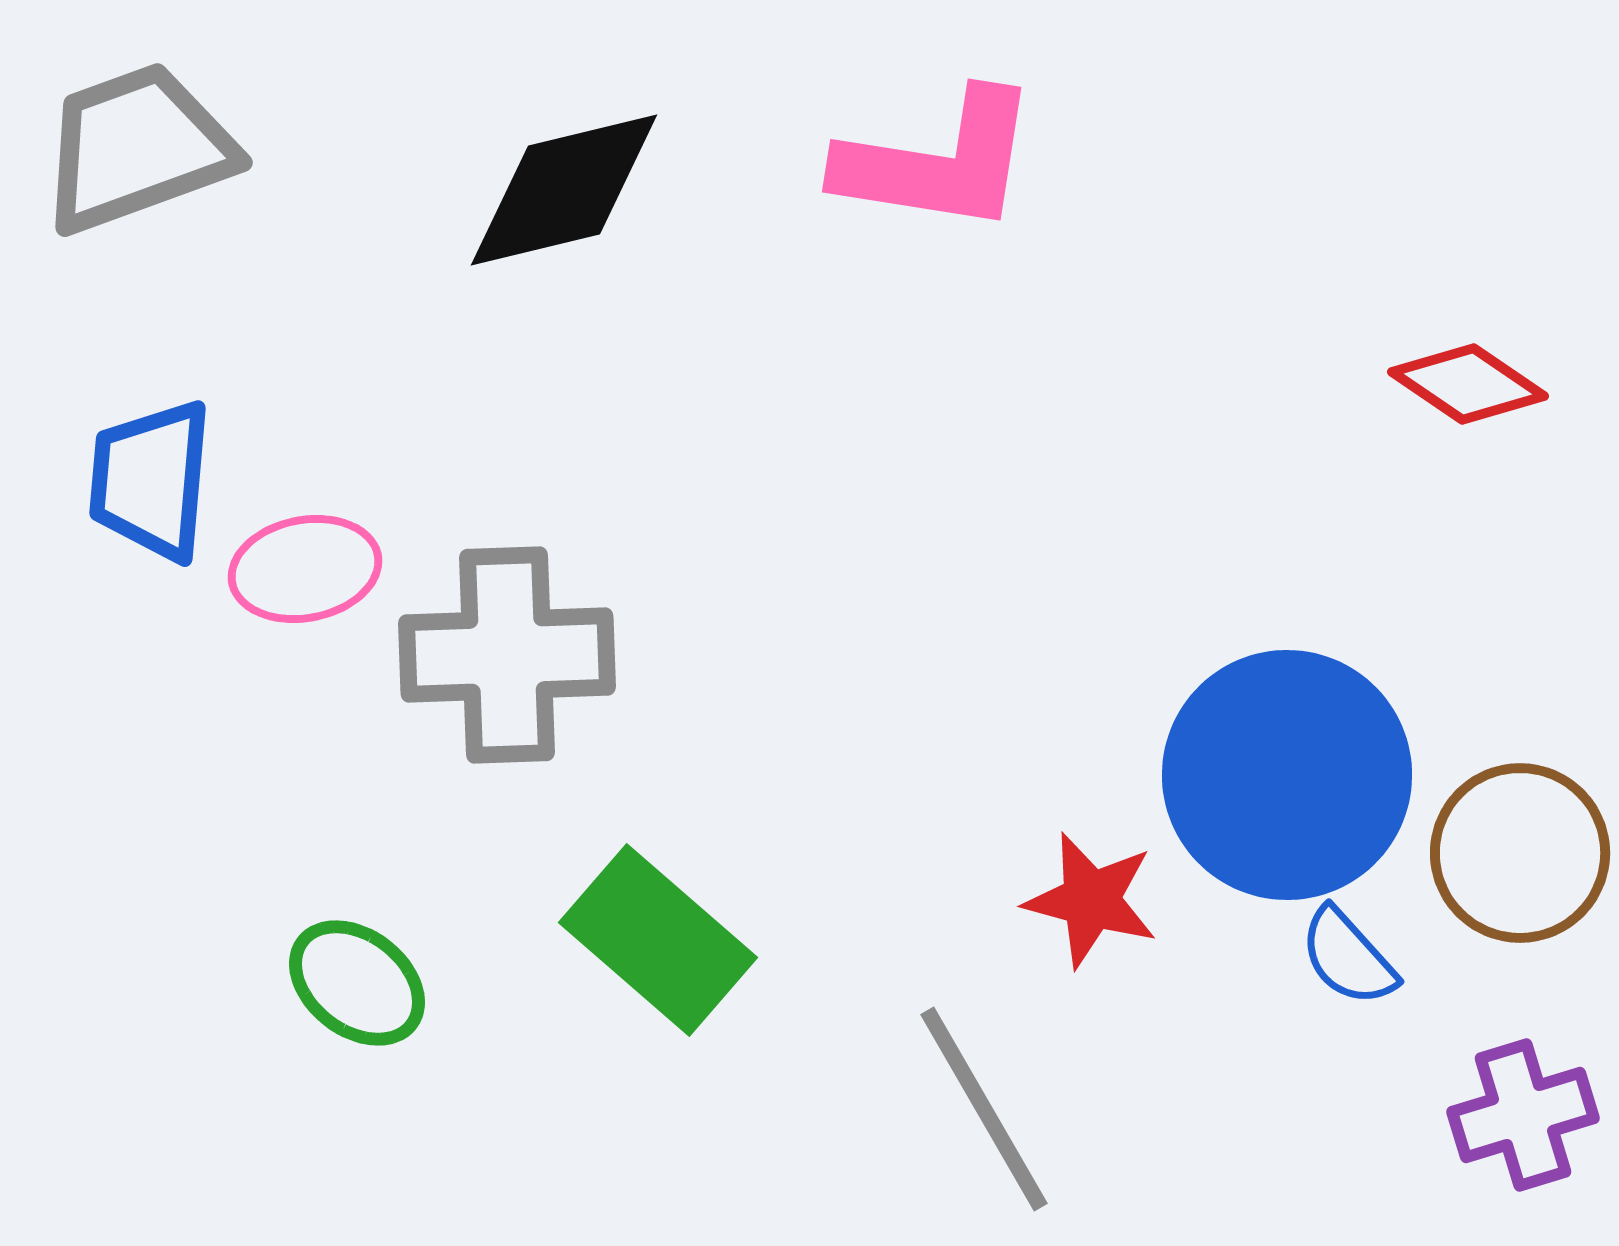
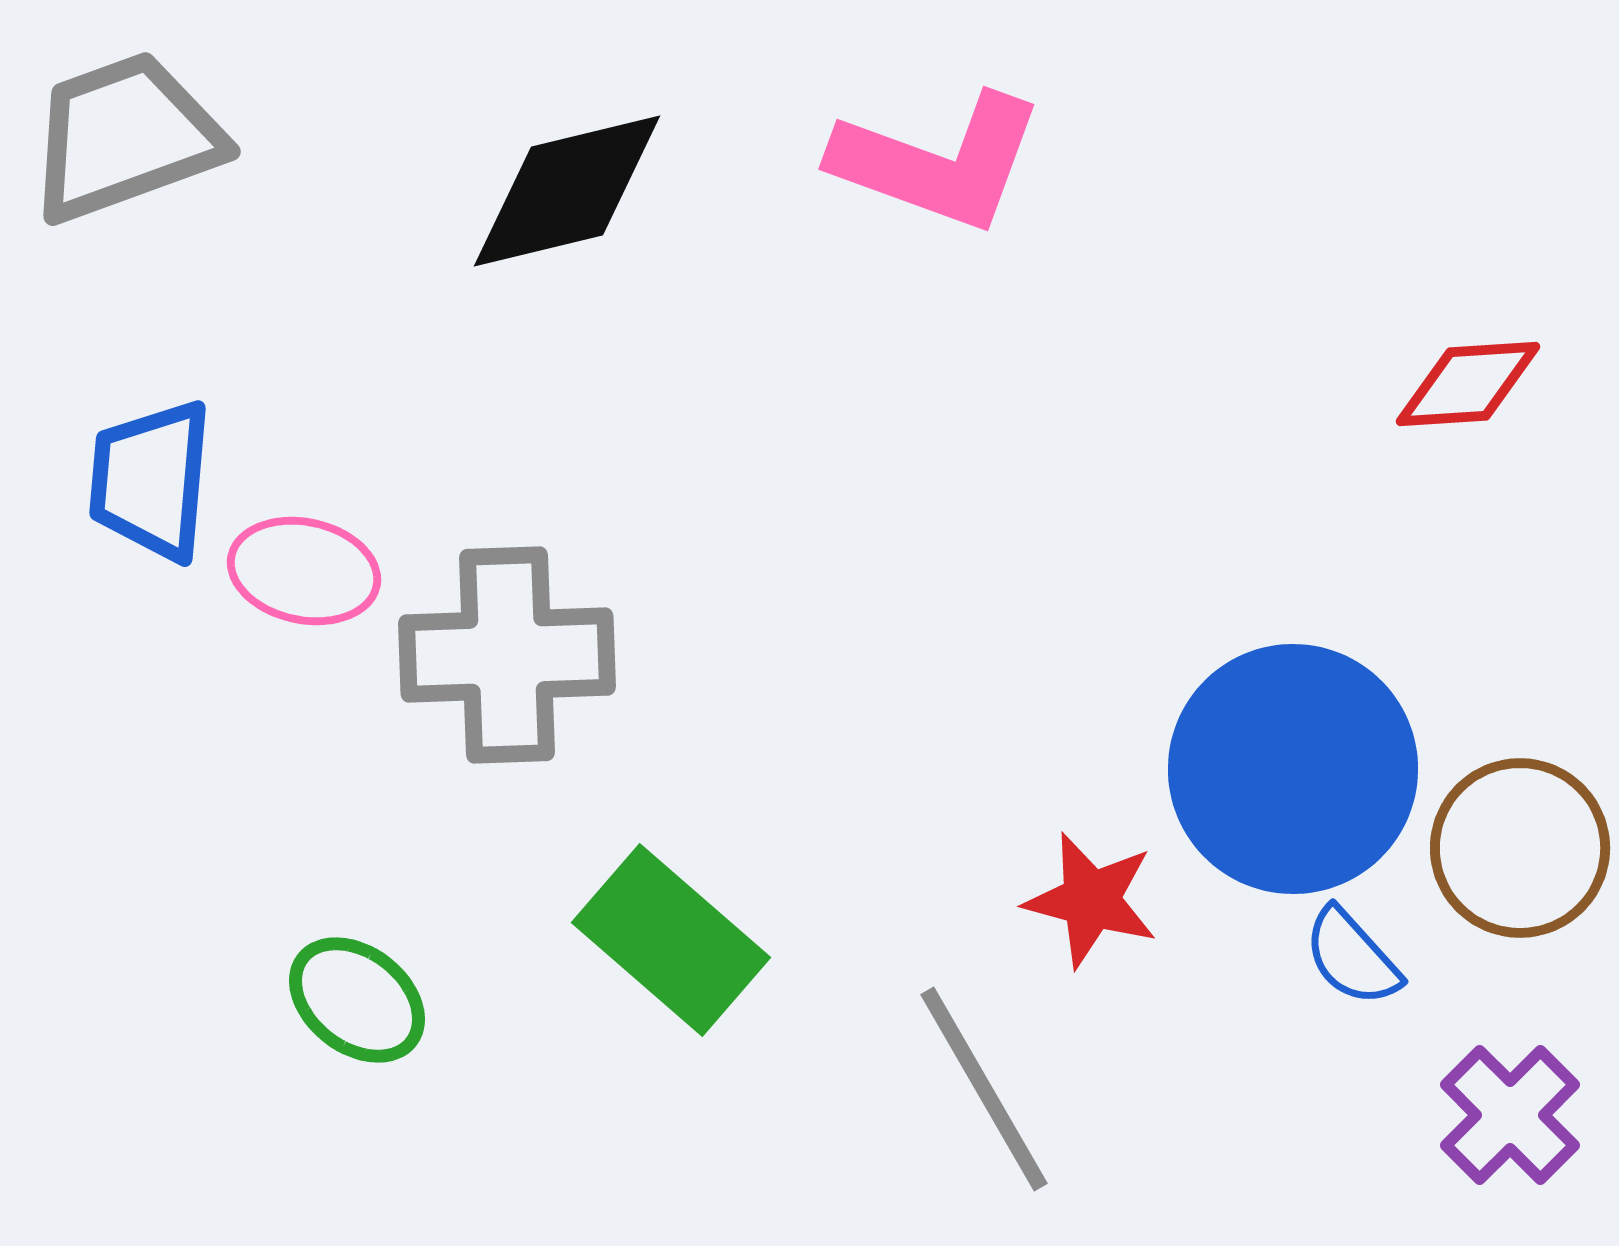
gray trapezoid: moved 12 px left, 11 px up
pink L-shape: rotated 11 degrees clockwise
black diamond: moved 3 px right, 1 px down
red diamond: rotated 38 degrees counterclockwise
pink ellipse: moved 1 px left, 2 px down; rotated 23 degrees clockwise
blue circle: moved 6 px right, 6 px up
brown circle: moved 5 px up
green rectangle: moved 13 px right
blue semicircle: moved 4 px right
green ellipse: moved 17 px down
gray line: moved 20 px up
purple cross: moved 13 px left; rotated 28 degrees counterclockwise
